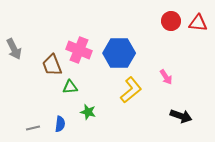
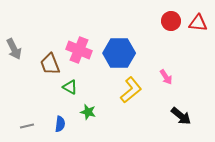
brown trapezoid: moved 2 px left, 1 px up
green triangle: rotated 35 degrees clockwise
black arrow: rotated 20 degrees clockwise
gray line: moved 6 px left, 2 px up
